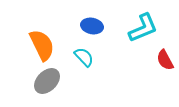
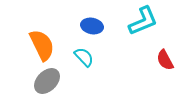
cyan L-shape: moved 7 px up
